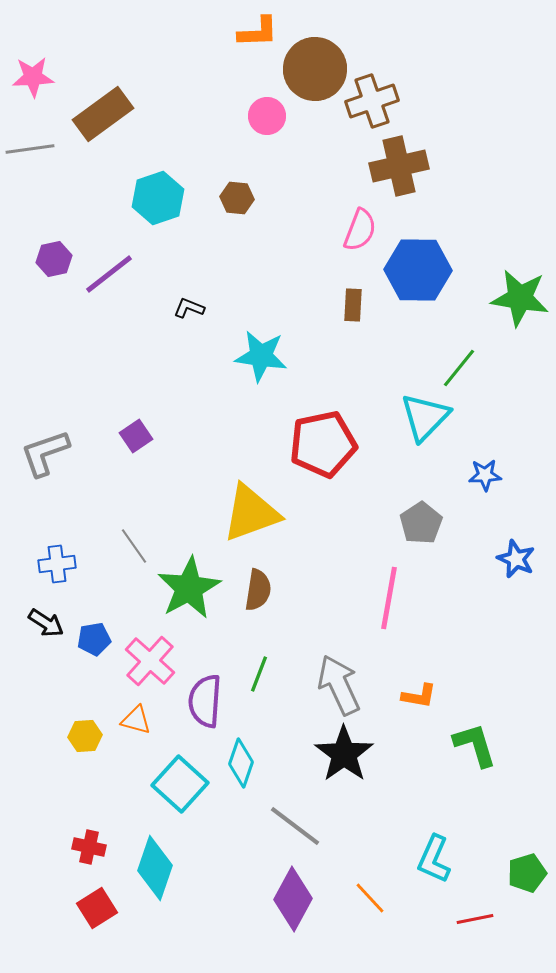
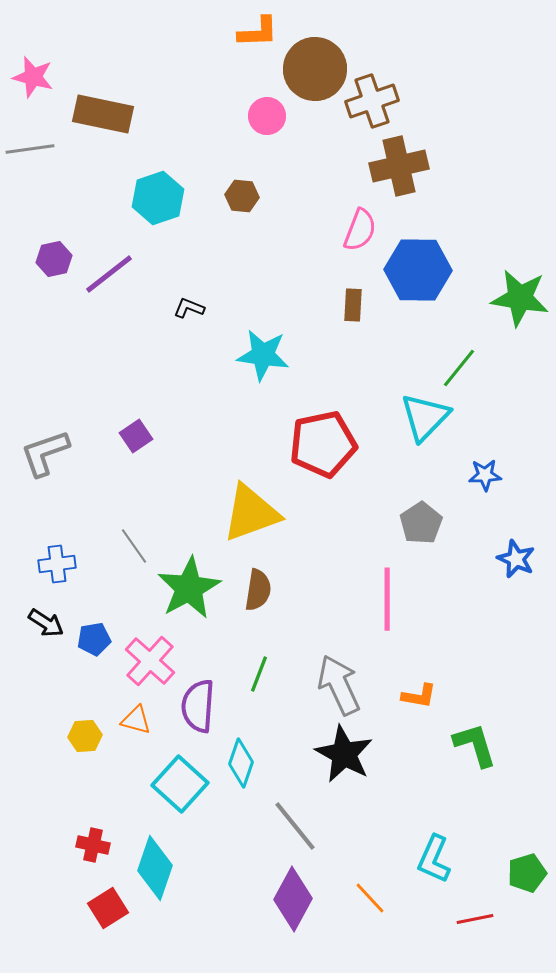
pink star at (33, 77): rotated 18 degrees clockwise
brown rectangle at (103, 114): rotated 48 degrees clockwise
brown hexagon at (237, 198): moved 5 px right, 2 px up
cyan star at (261, 356): moved 2 px right, 1 px up
pink line at (389, 598): moved 2 px left, 1 px down; rotated 10 degrees counterclockwise
purple semicircle at (205, 701): moved 7 px left, 5 px down
black star at (344, 754): rotated 8 degrees counterclockwise
gray line at (295, 826): rotated 14 degrees clockwise
red cross at (89, 847): moved 4 px right, 2 px up
red square at (97, 908): moved 11 px right
